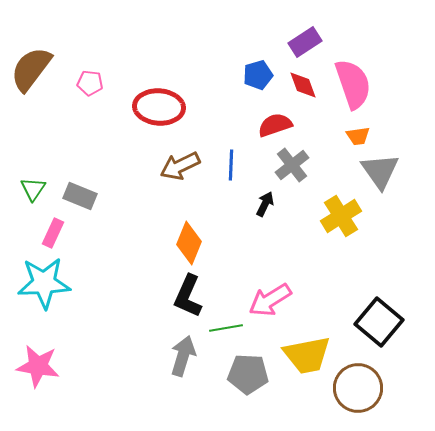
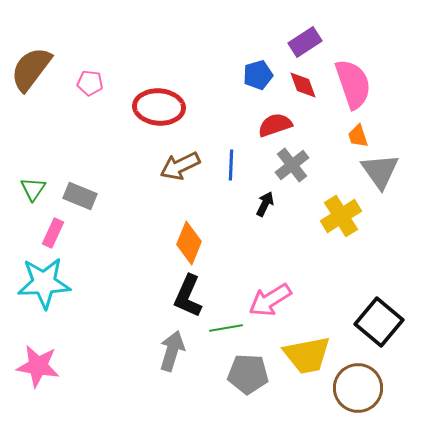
orange trapezoid: rotated 80 degrees clockwise
gray arrow: moved 11 px left, 5 px up
